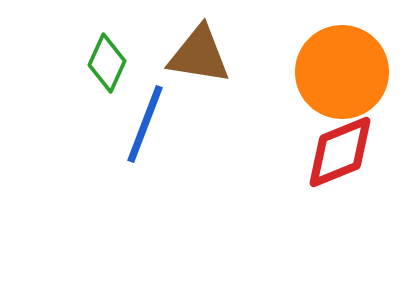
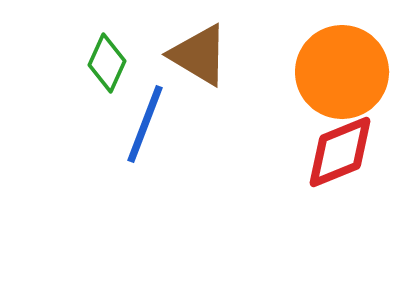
brown triangle: rotated 22 degrees clockwise
